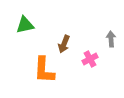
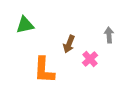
gray arrow: moved 2 px left, 4 px up
brown arrow: moved 5 px right
pink cross: rotated 14 degrees counterclockwise
